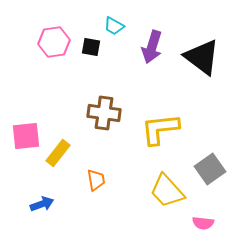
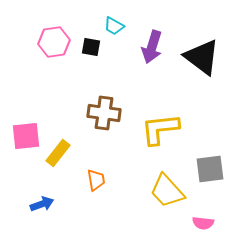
gray square: rotated 28 degrees clockwise
